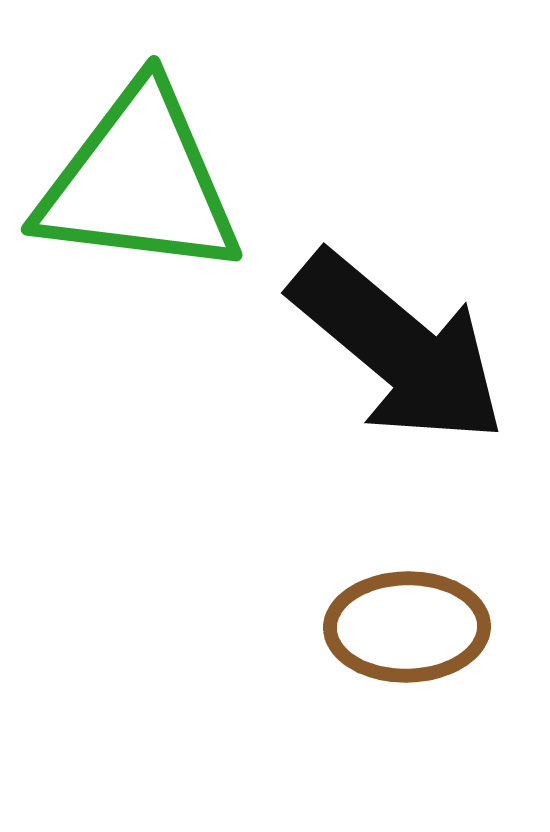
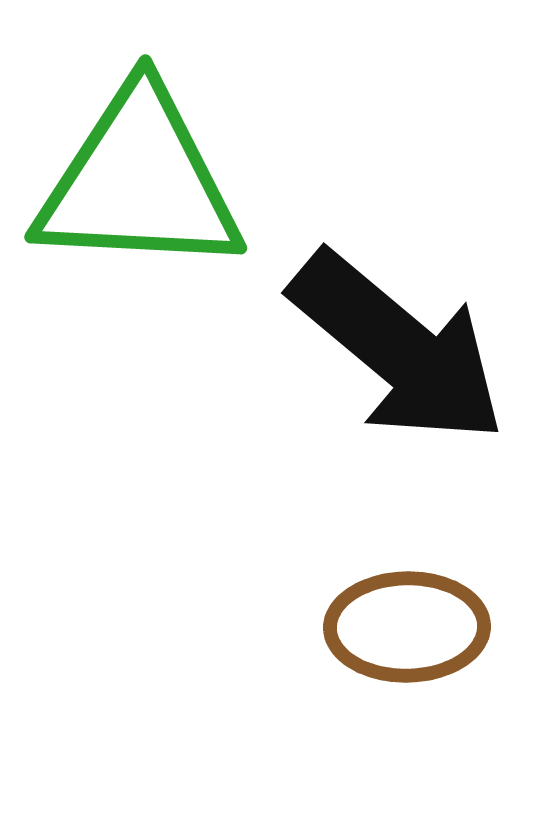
green triangle: rotated 4 degrees counterclockwise
